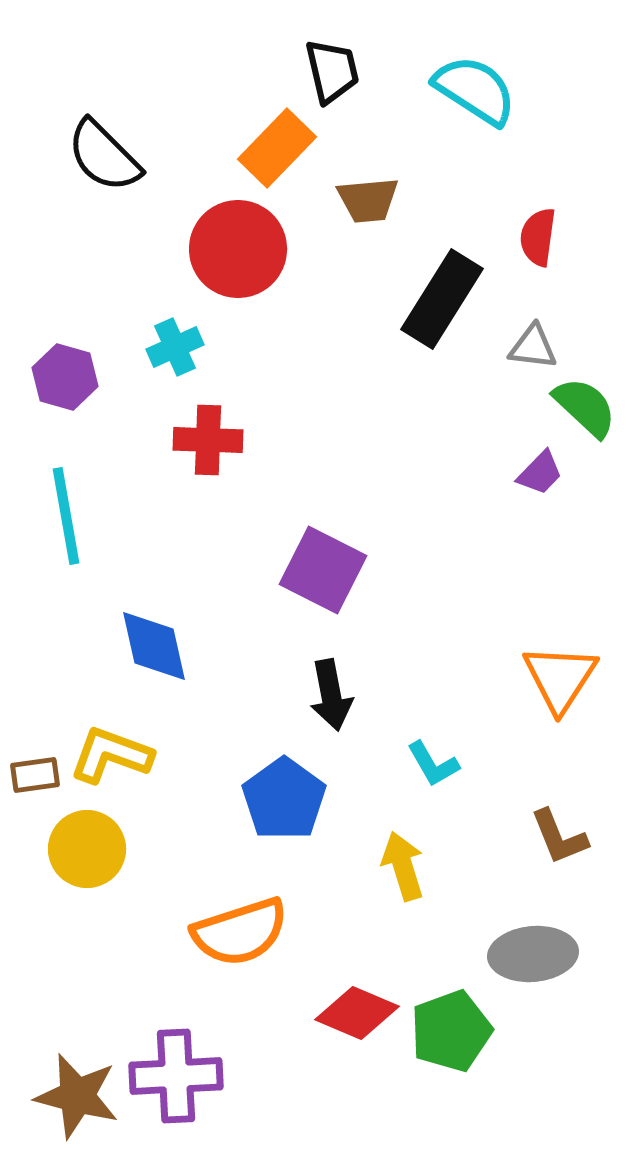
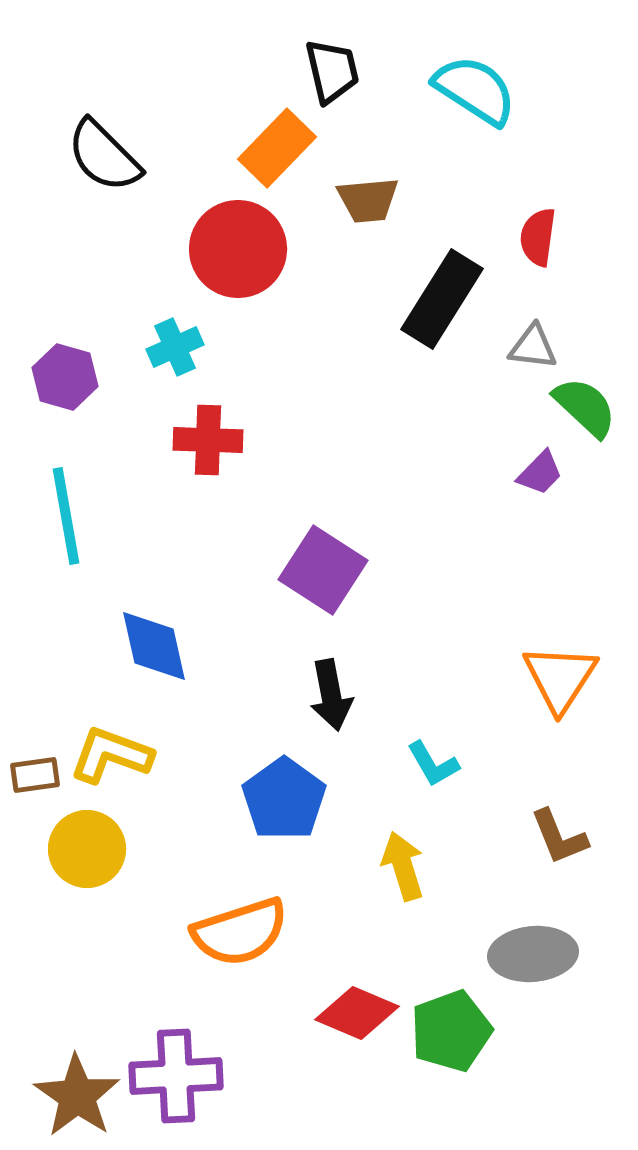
purple square: rotated 6 degrees clockwise
brown star: rotated 20 degrees clockwise
